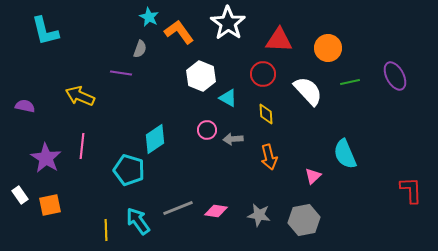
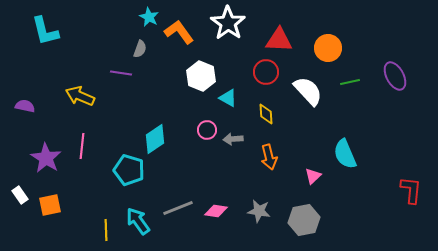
red circle: moved 3 px right, 2 px up
red L-shape: rotated 8 degrees clockwise
gray star: moved 4 px up
